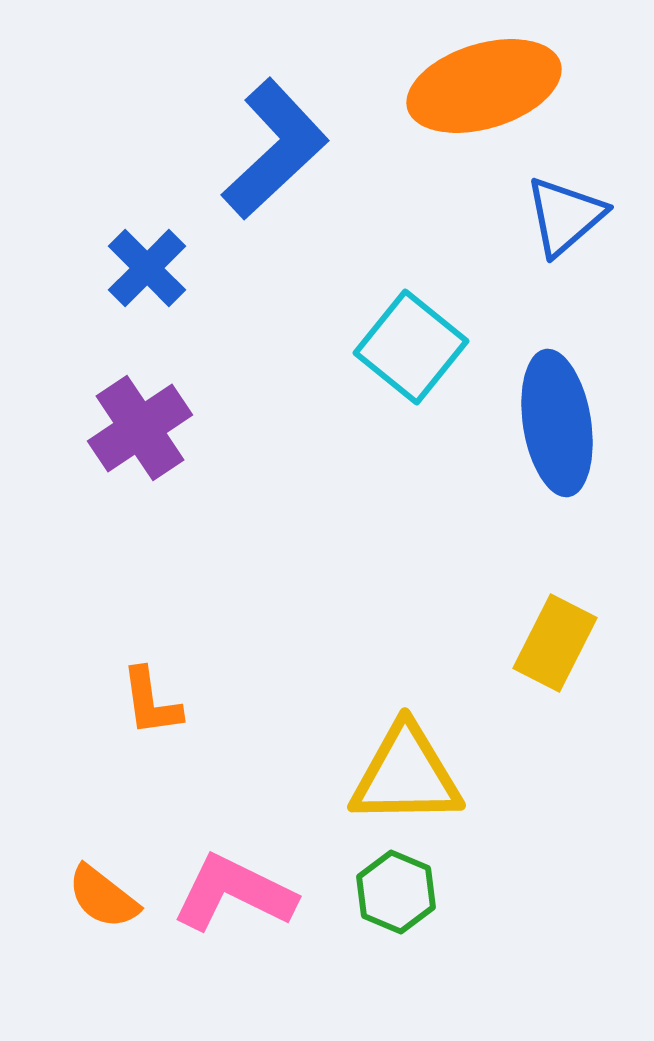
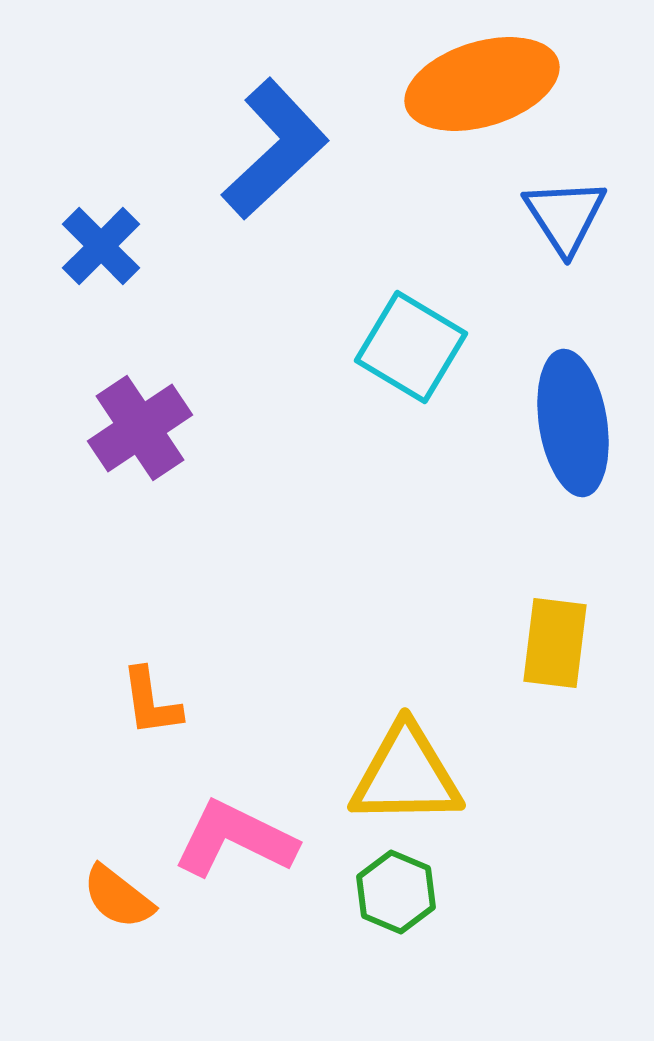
orange ellipse: moved 2 px left, 2 px up
blue triangle: rotated 22 degrees counterclockwise
blue cross: moved 46 px left, 22 px up
cyan square: rotated 8 degrees counterclockwise
blue ellipse: moved 16 px right
yellow rectangle: rotated 20 degrees counterclockwise
pink L-shape: moved 1 px right, 54 px up
orange semicircle: moved 15 px right
